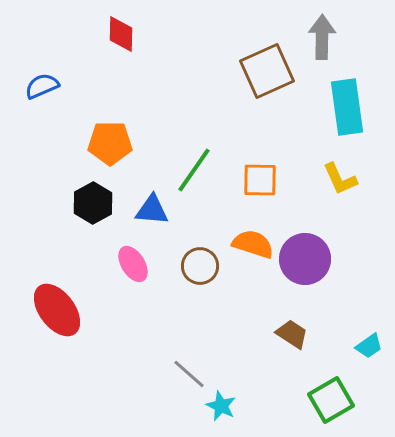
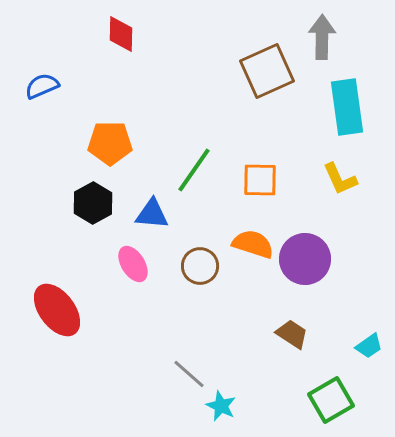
blue triangle: moved 4 px down
